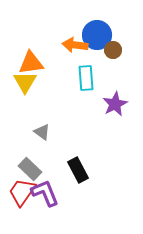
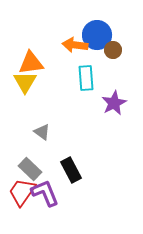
purple star: moved 1 px left, 1 px up
black rectangle: moved 7 px left
